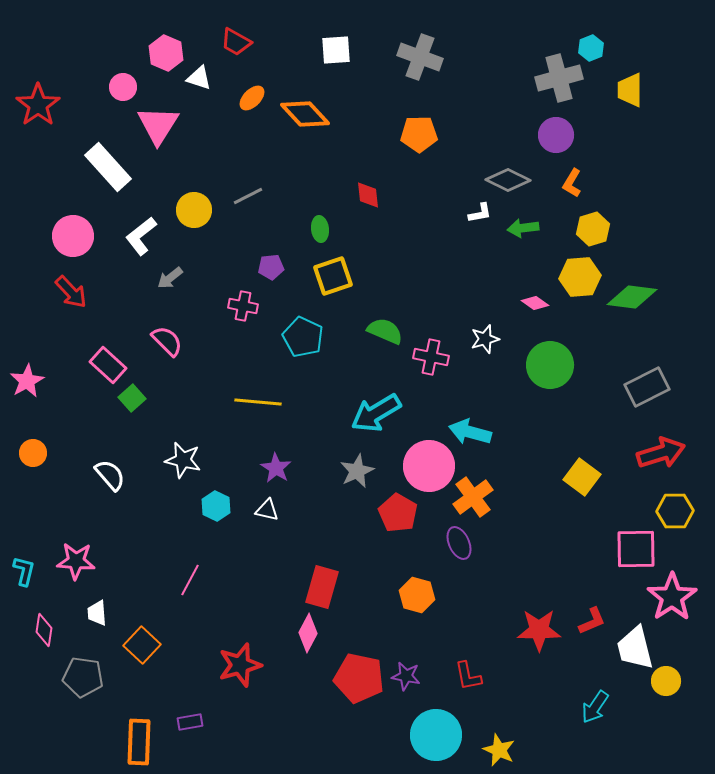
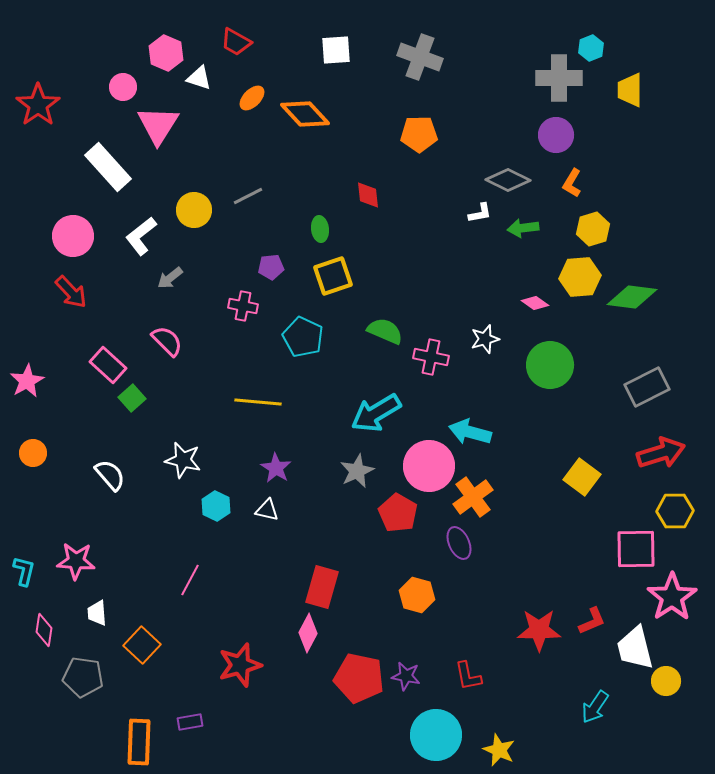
gray cross at (559, 78): rotated 15 degrees clockwise
